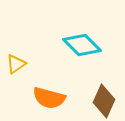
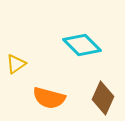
brown diamond: moved 1 px left, 3 px up
